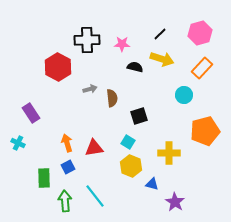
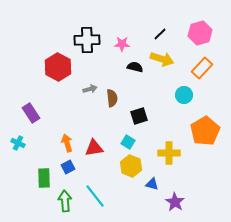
orange pentagon: rotated 16 degrees counterclockwise
